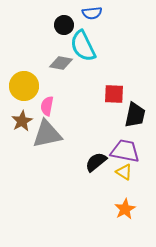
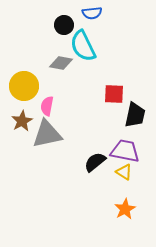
black semicircle: moved 1 px left
